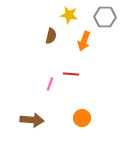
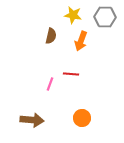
yellow star: moved 4 px right
orange arrow: moved 3 px left
